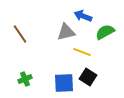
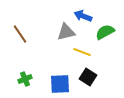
blue square: moved 4 px left, 1 px down
